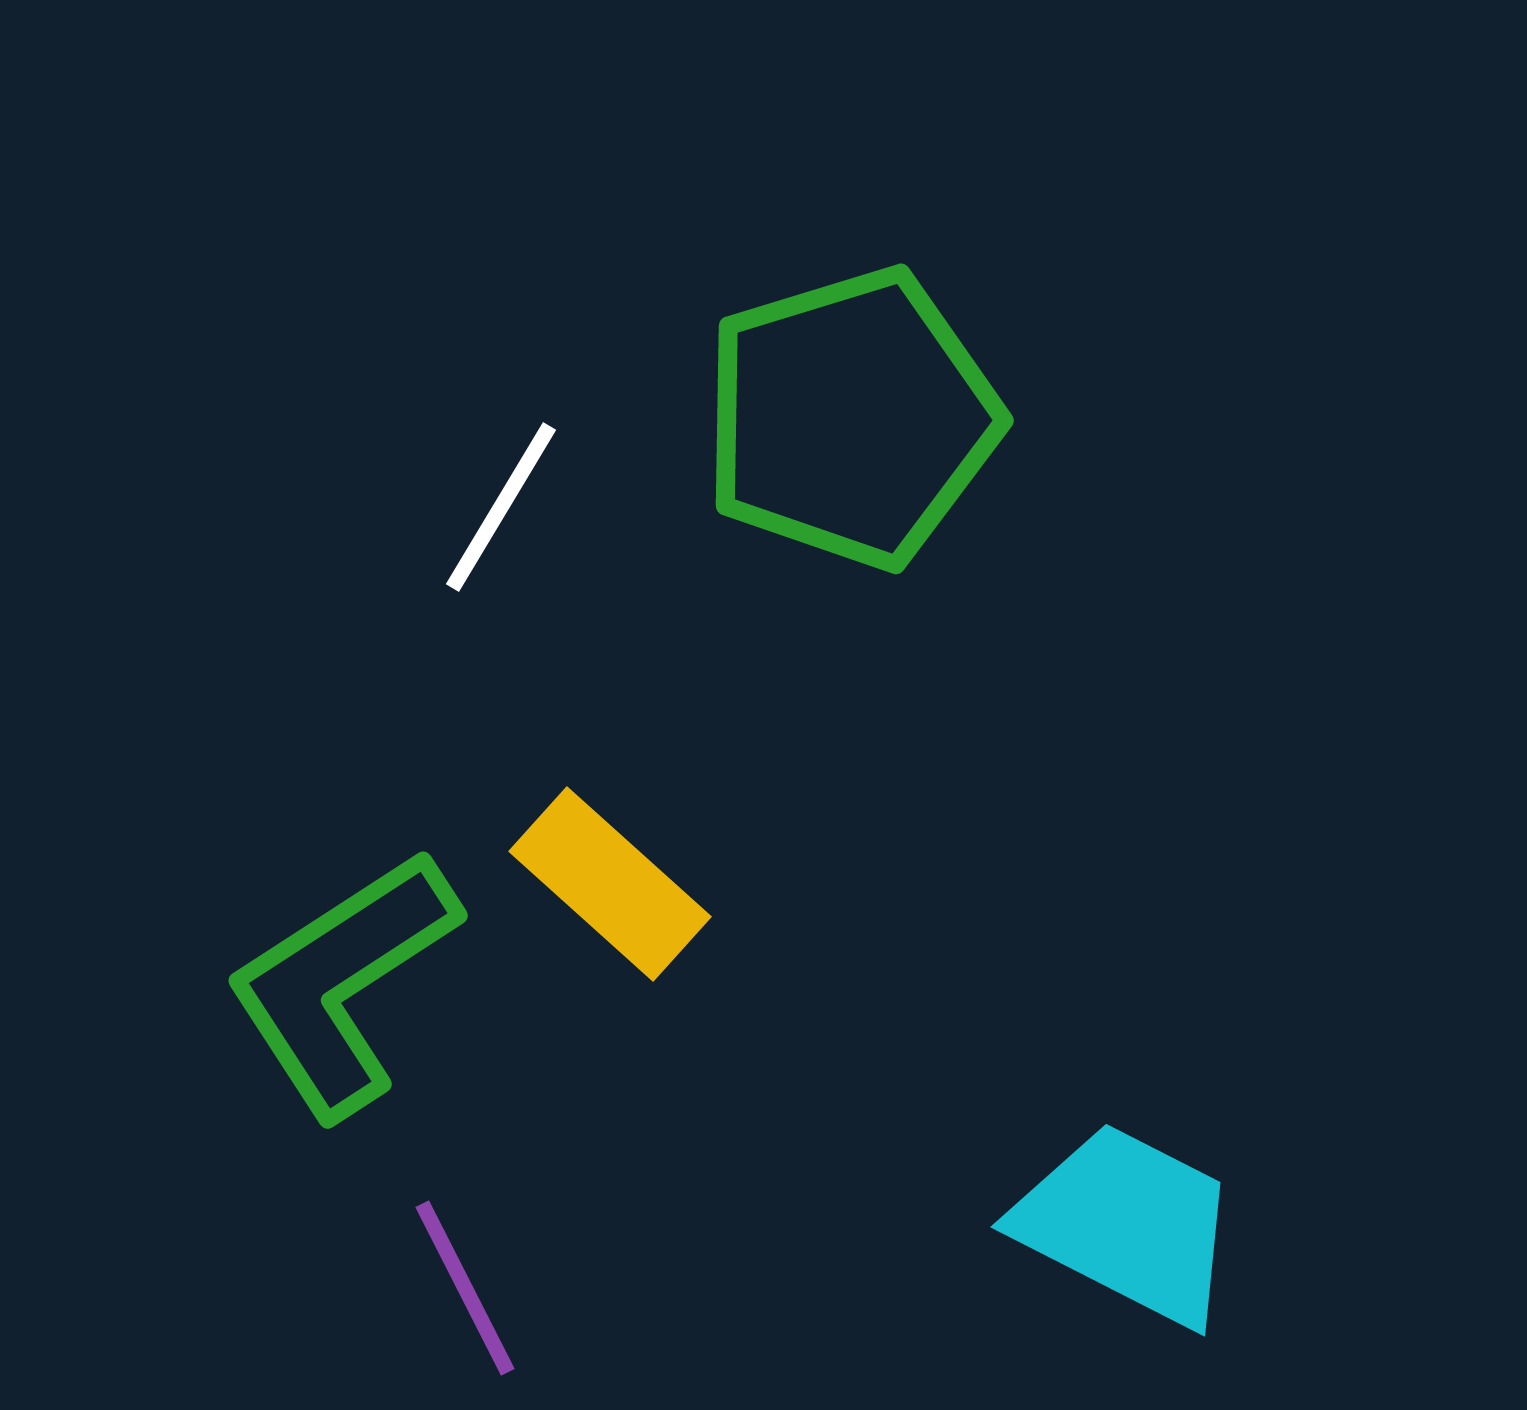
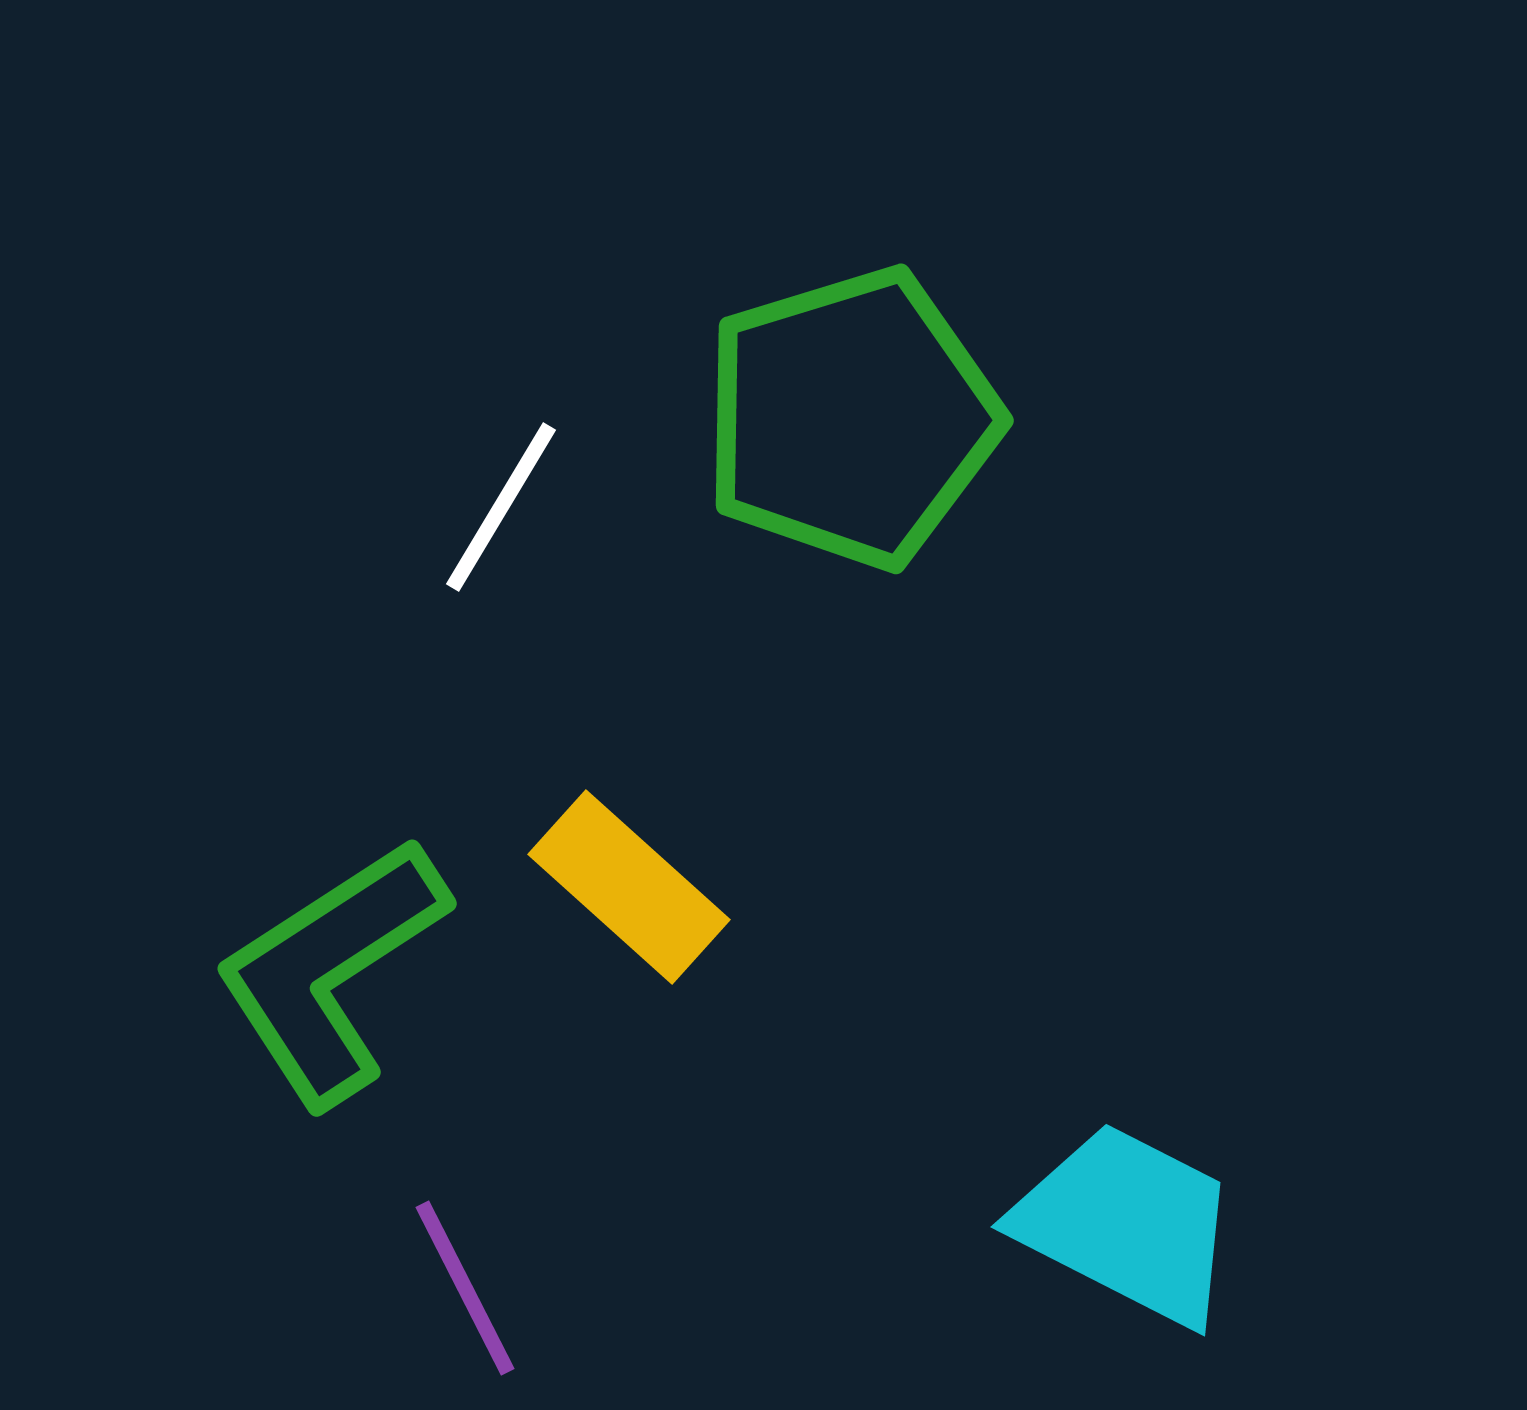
yellow rectangle: moved 19 px right, 3 px down
green L-shape: moved 11 px left, 12 px up
